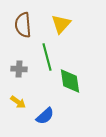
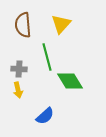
green diamond: rotated 24 degrees counterclockwise
yellow arrow: moved 12 px up; rotated 42 degrees clockwise
